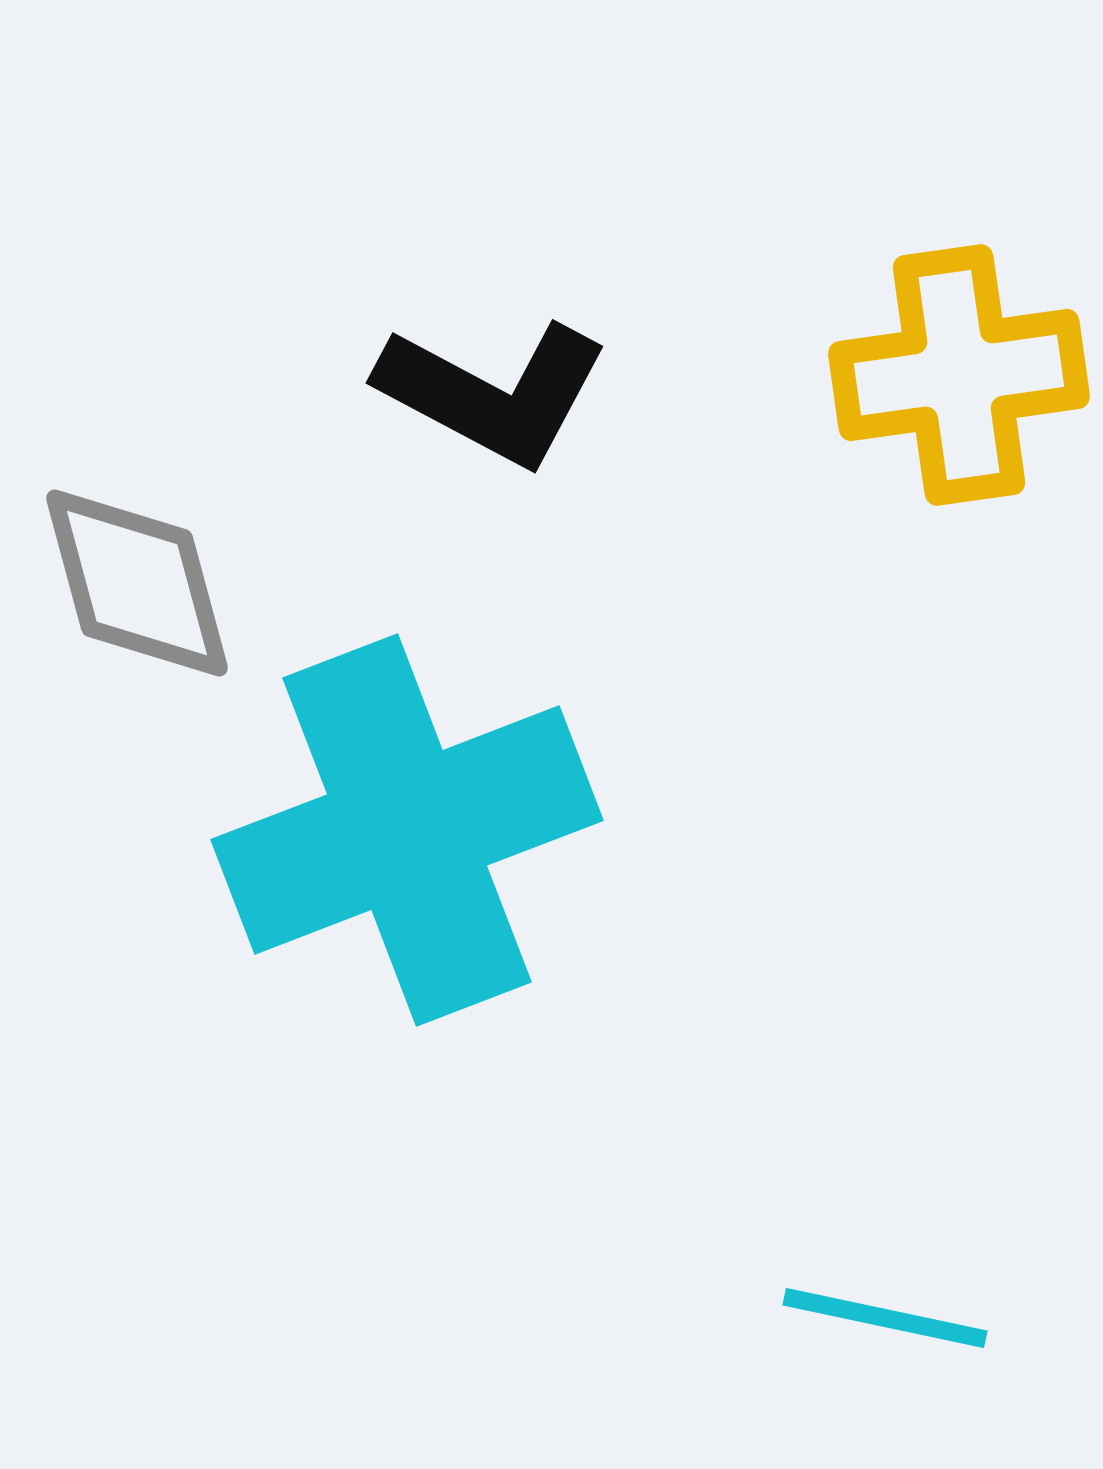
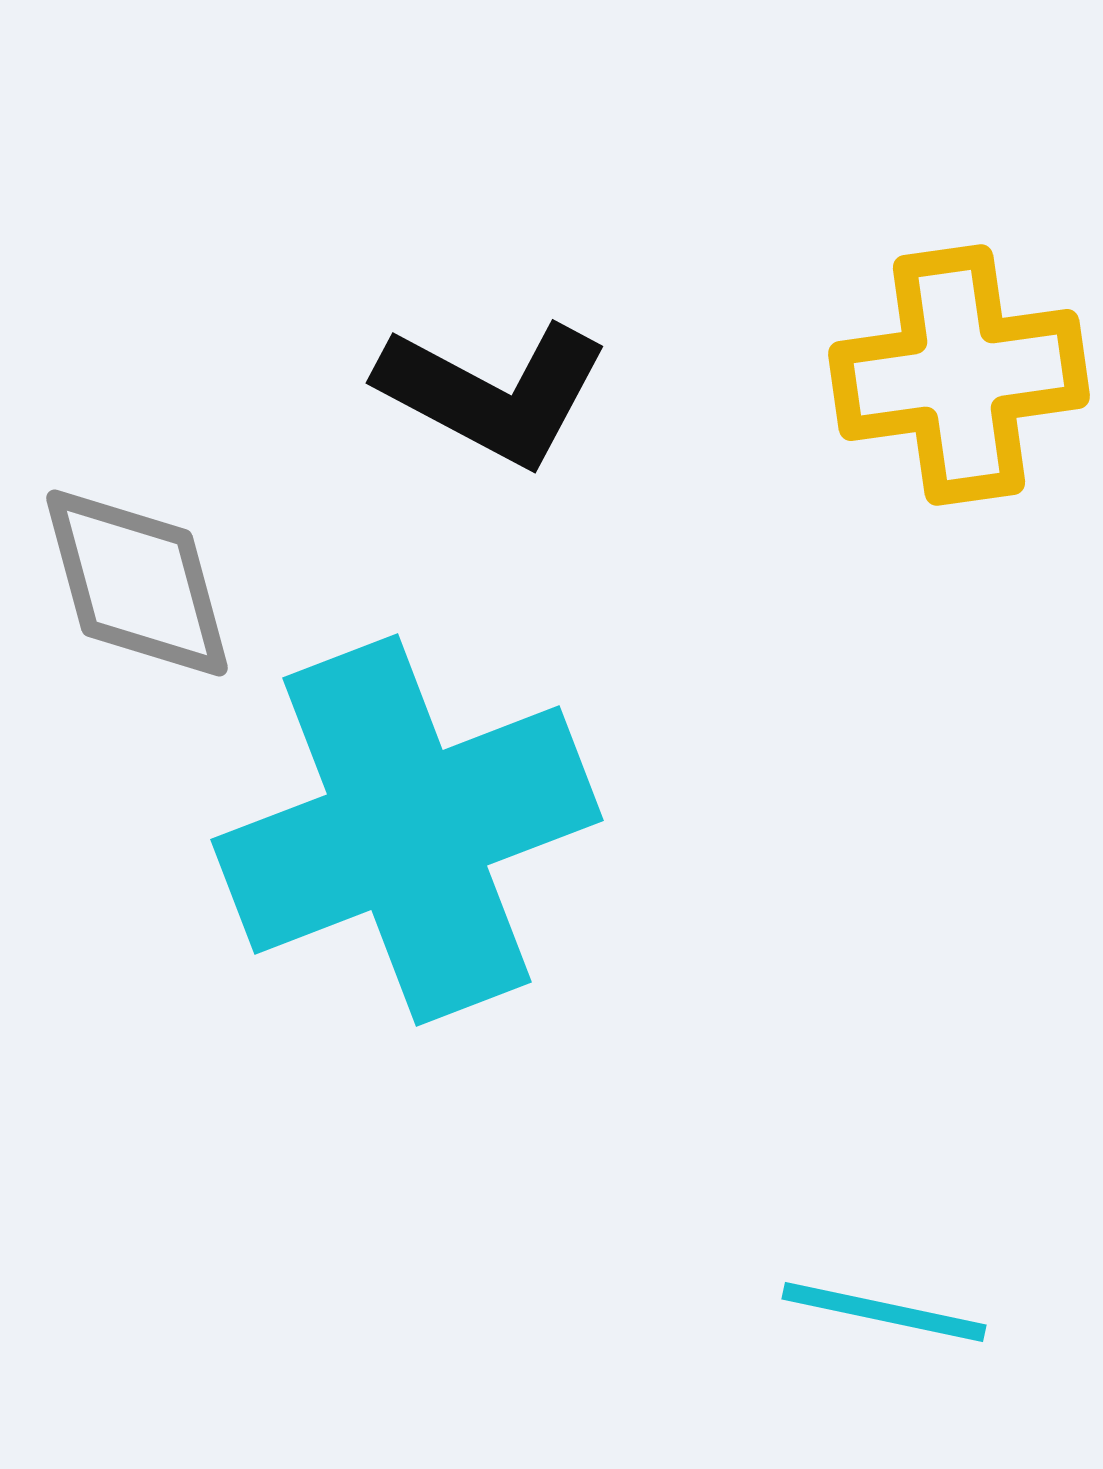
cyan line: moved 1 px left, 6 px up
